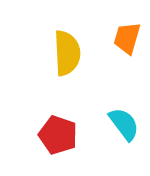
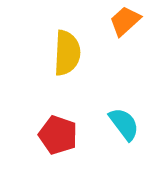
orange trapezoid: moved 2 px left, 17 px up; rotated 32 degrees clockwise
yellow semicircle: rotated 6 degrees clockwise
